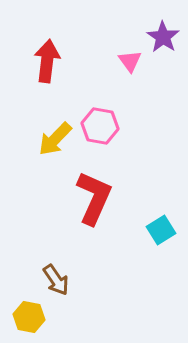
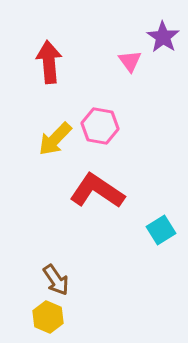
red arrow: moved 2 px right, 1 px down; rotated 12 degrees counterclockwise
red L-shape: moved 3 px right, 7 px up; rotated 80 degrees counterclockwise
yellow hexagon: moved 19 px right; rotated 12 degrees clockwise
